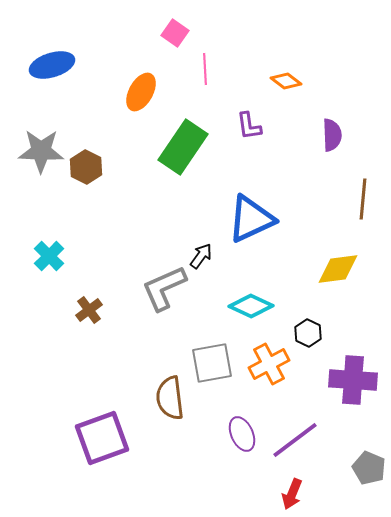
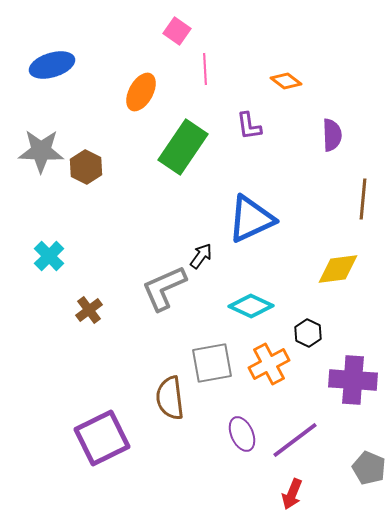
pink square: moved 2 px right, 2 px up
purple square: rotated 6 degrees counterclockwise
